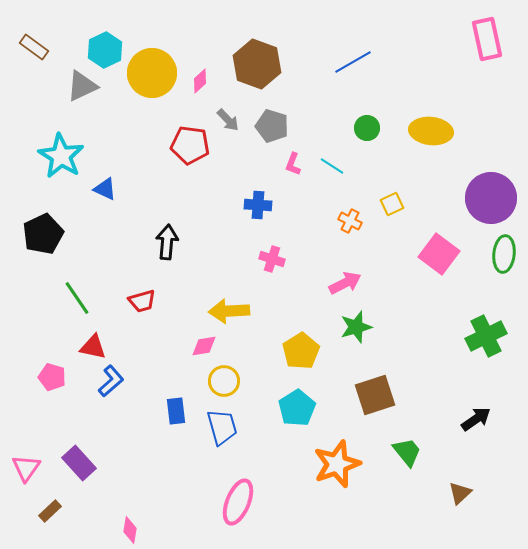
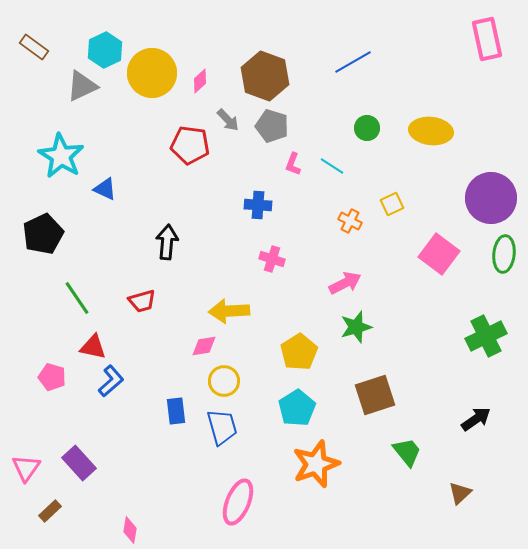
brown hexagon at (257, 64): moved 8 px right, 12 px down
yellow pentagon at (301, 351): moved 2 px left, 1 px down
orange star at (337, 464): moved 21 px left
